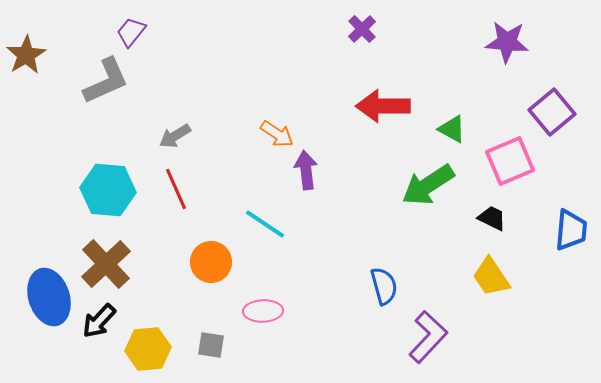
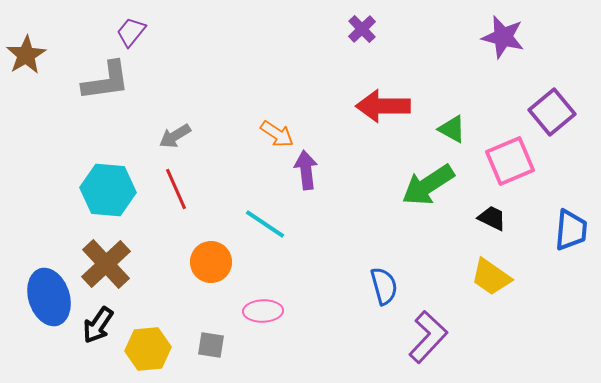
purple star: moved 4 px left, 5 px up; rotated 9 degrees clockwise
gray L-shape: rotated 16 degrees clockwise
yellow trapezoid: rotated 21 degrees counterclockwise
black arrow: moved 1 px left, 4 px down; rotated 9 degrees counterclockwise
